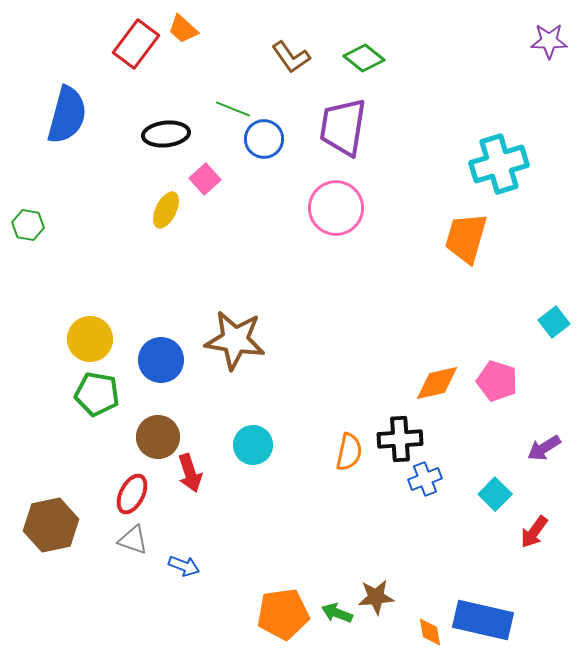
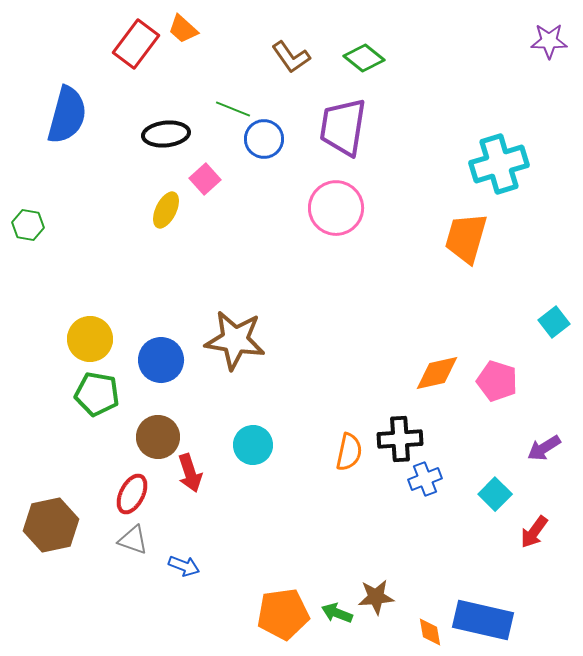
orange diamond at (437, 383): moved 10 px up
